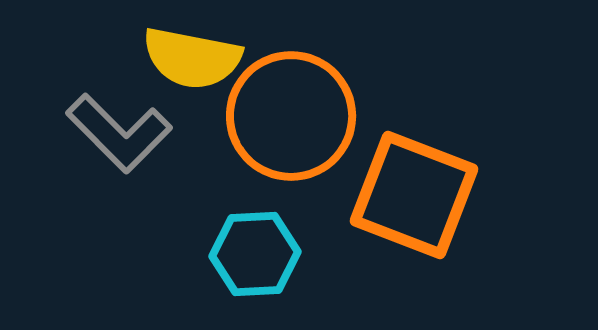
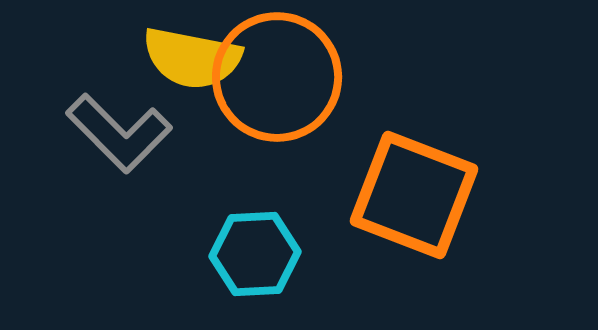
orange circle: moved 14 px left, 39 px up
